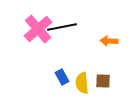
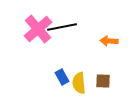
yellow semicircle: moved 3 px left
